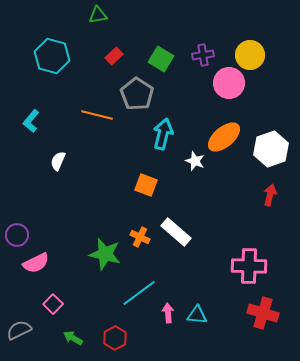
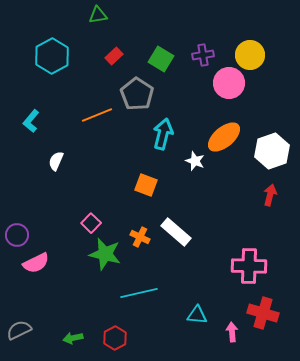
cyan hexagon: rotated 16 degrees clockwise
orange line: rotated 36 degrees counterclockwise
white hexagon: moved 1 px right, 2 px down
white semicircle: moved 2 px left
cyan line: rotated 24 degrees clockwise
pink square: moved 38 px right, 81 px up
pink arrow: moved 64 px right, 19 px down
green arrow: rotated 42 degrees counterclockwise
